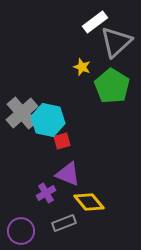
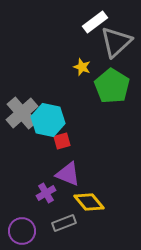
purple circle: moved 1 px right
